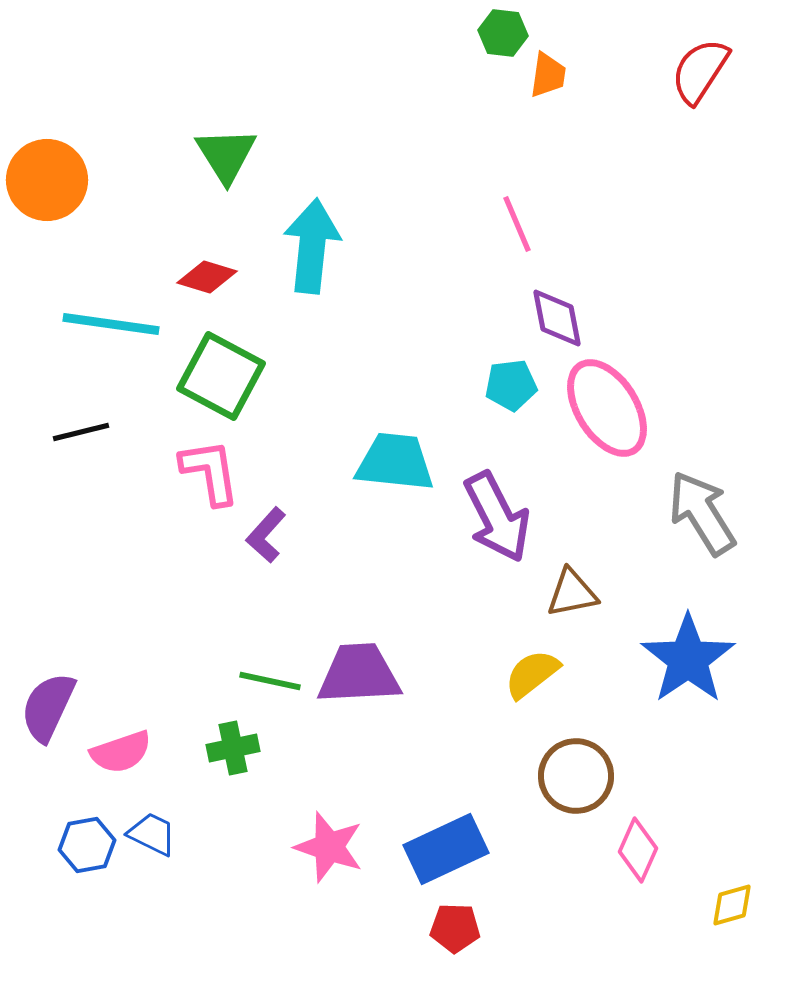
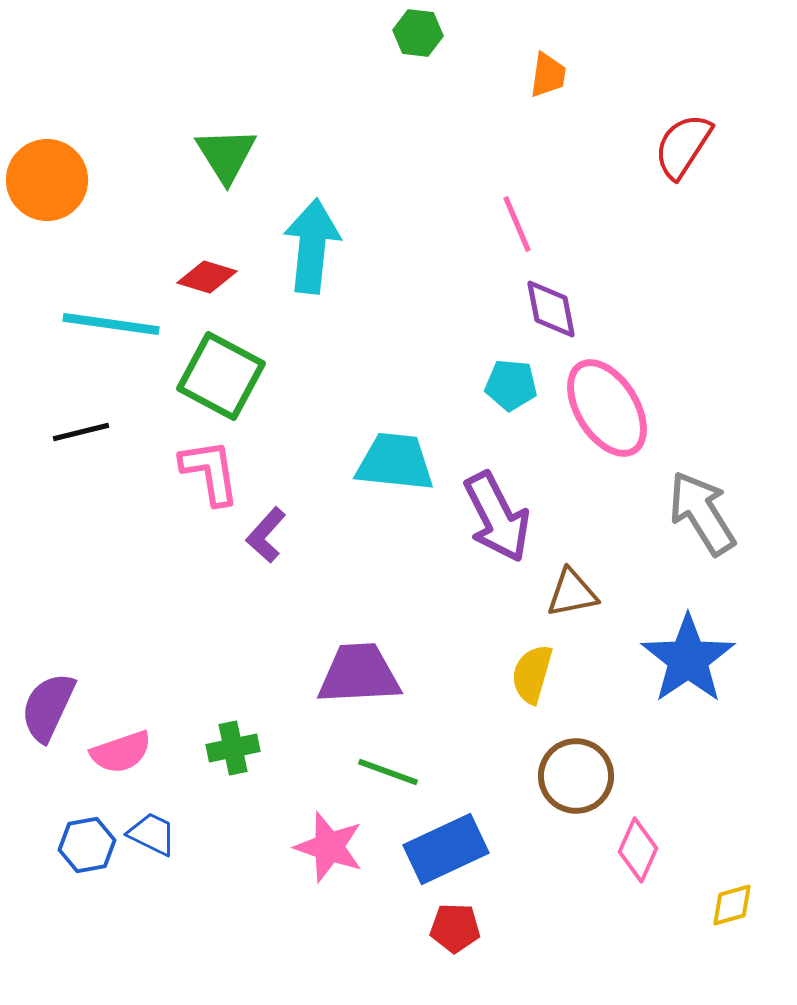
green hexagon: moved 85 px left
red semicircle: moved 17 px left, 75 px down
purple diamond: moved 6 px left, 9 px up
cyan pentagon: rotated 12 degrees clockwise
yellow semicircle: rotated 36 degrees counterclockwise
green line: moved 118 px right, 91 px down; rotated 8 degrees clockwise
